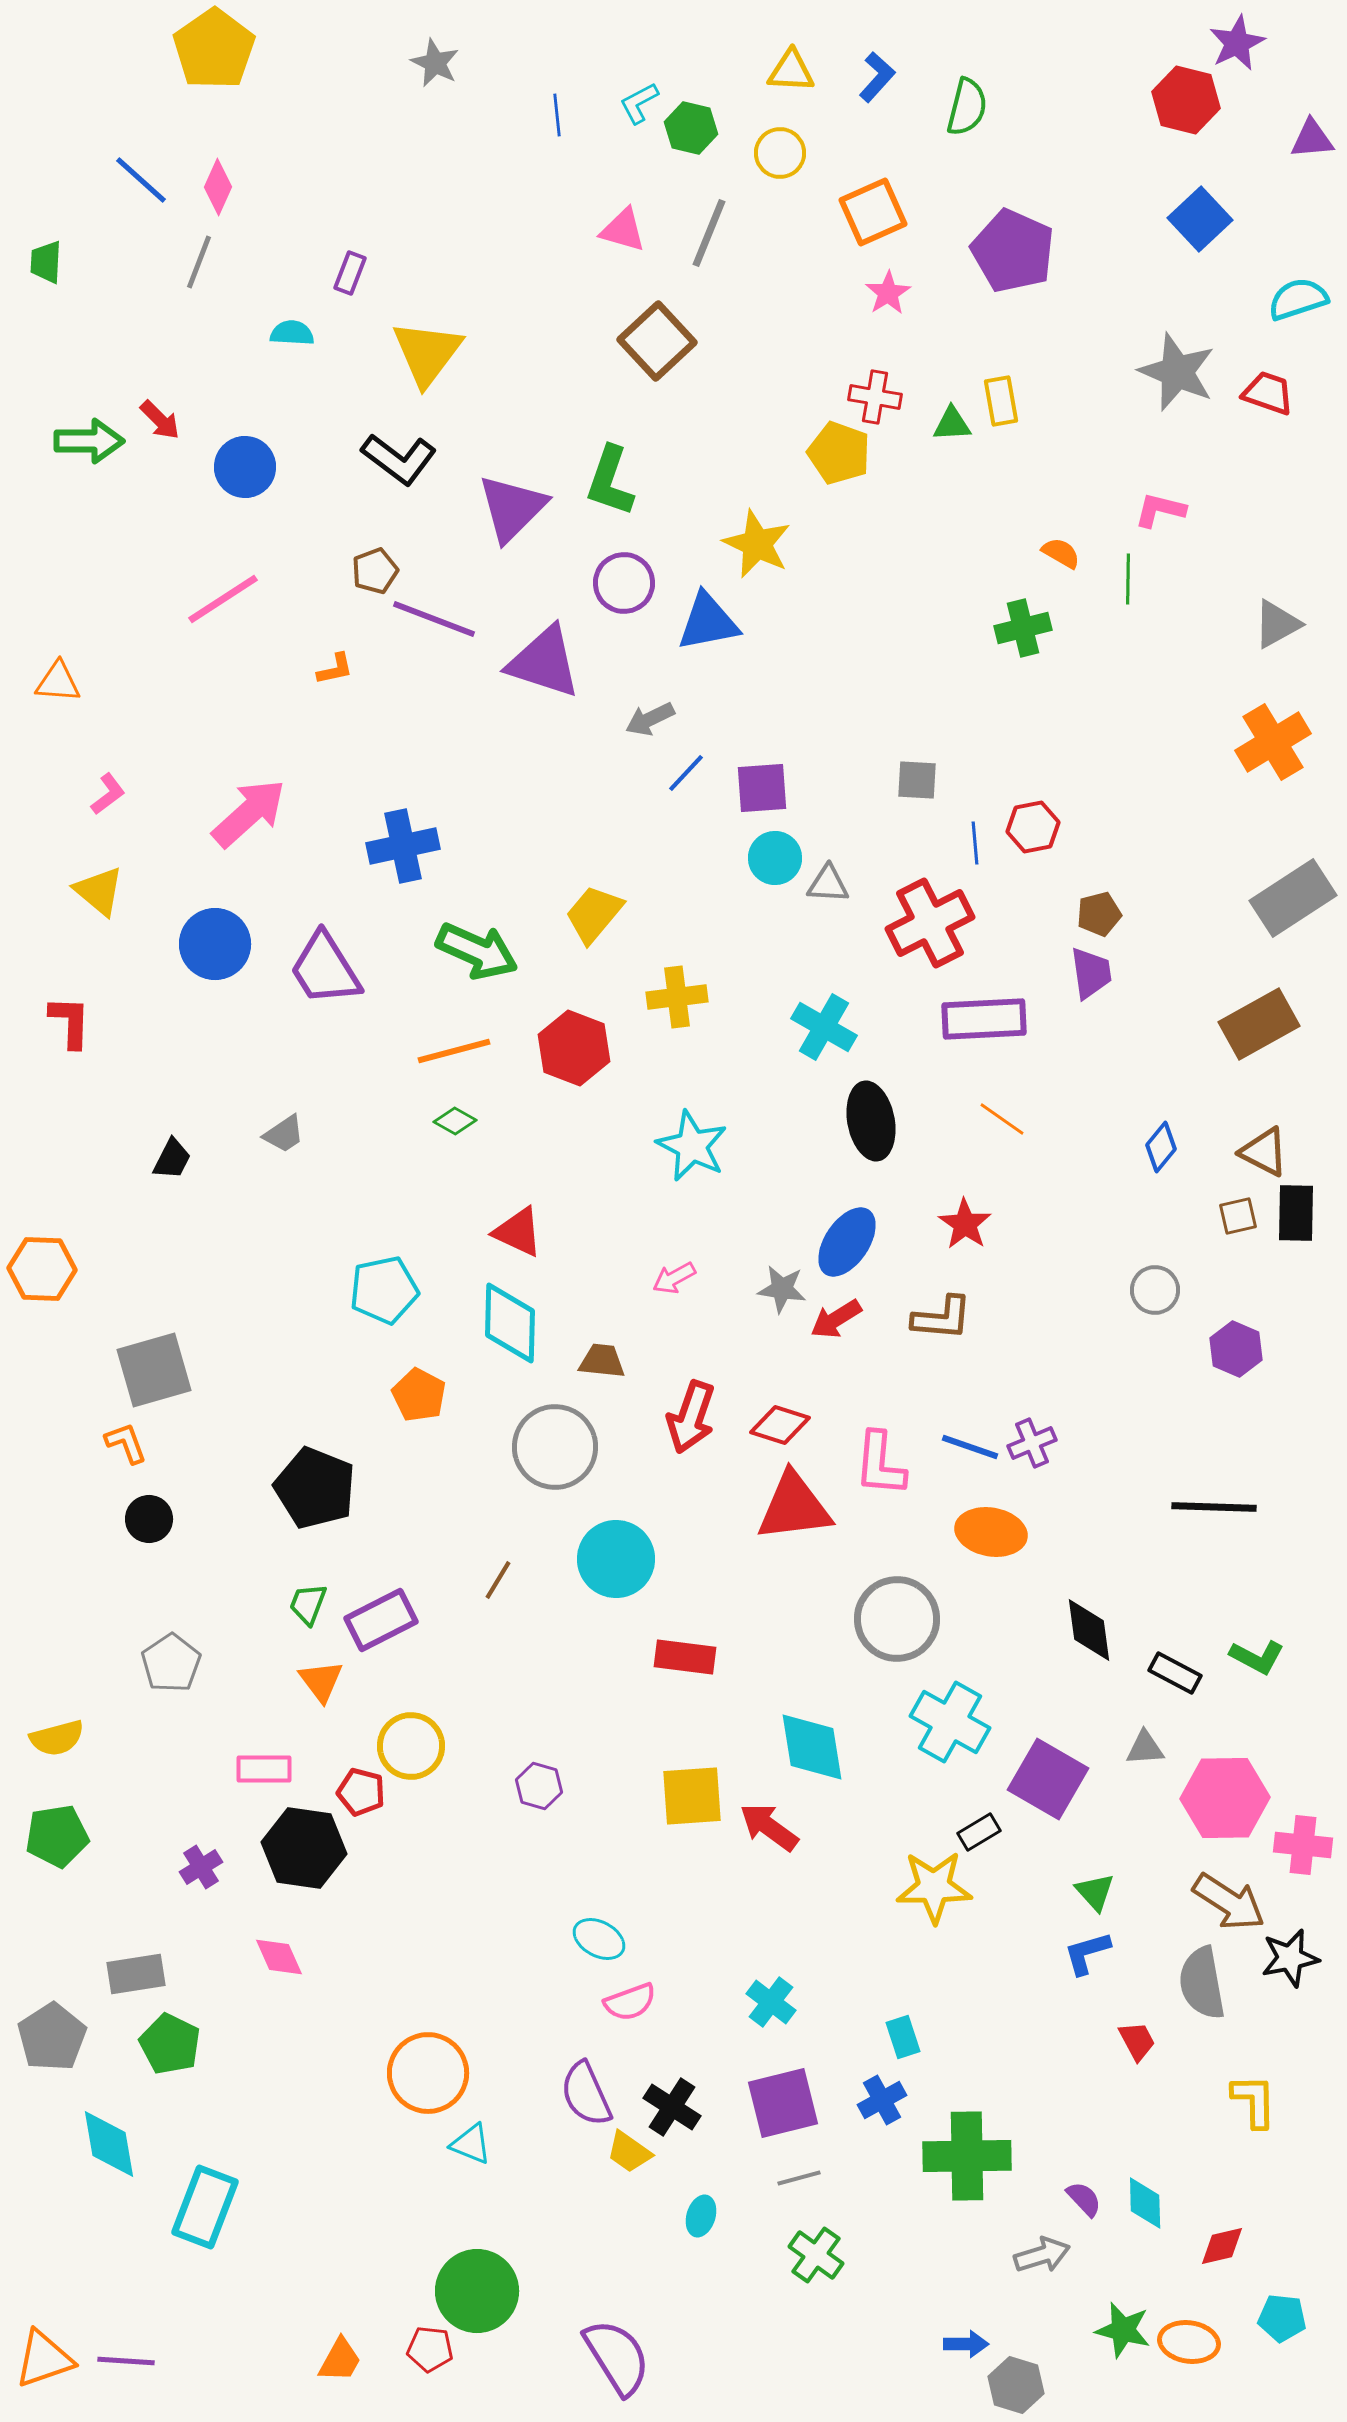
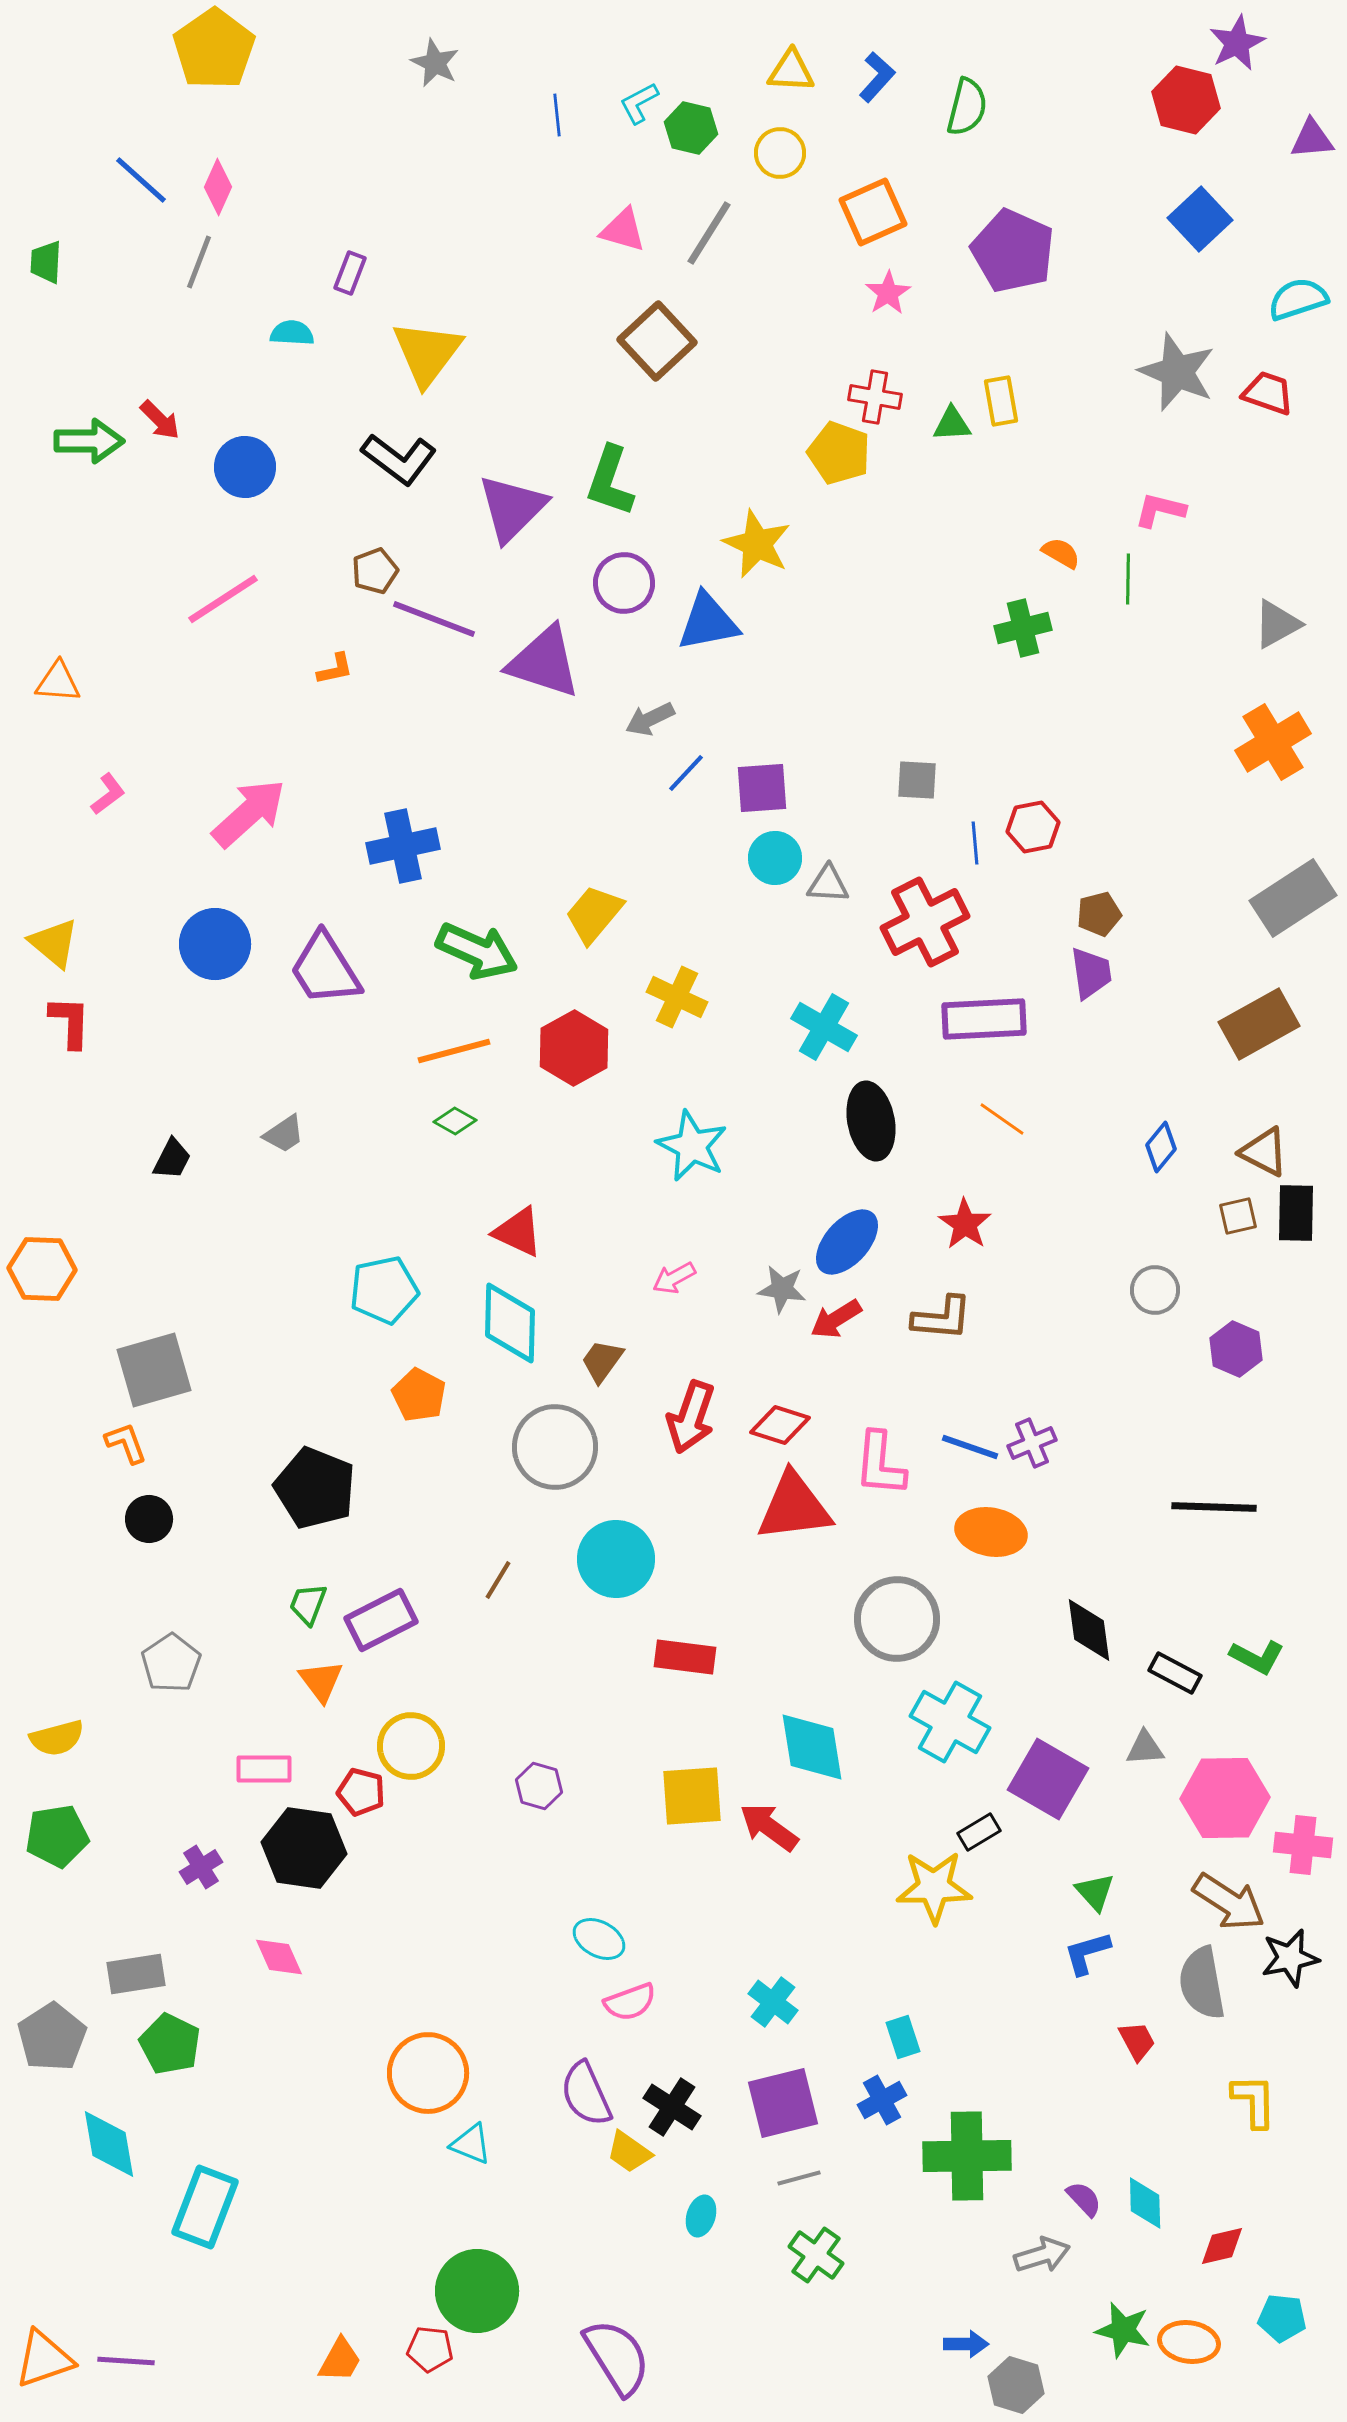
gray line at (709, 233): rotated 10 degrees clockwise
yellow triangle at (99, 891): moved 45 px left, 52 px down
red cross at (930, 923): moved 5 px left, 1 px up
yellow cross at (677, 997): rotated 32 degrees clockwise
red hexagon at (574, 1048): rotated 10 degrees clockwise
blue ellipse at (847, 1242): rotated 8 degrees clockwise
brown trapezoid at (602, 1361): rotated 60 degrees counterclockwise
cyan cross at (771, 2002): moved 2 px right
